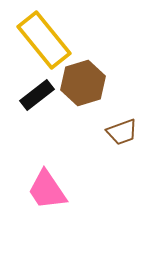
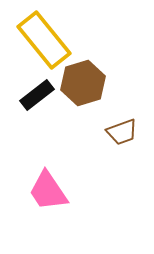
pink trapezoid: moved 1 px right, 1 px down
